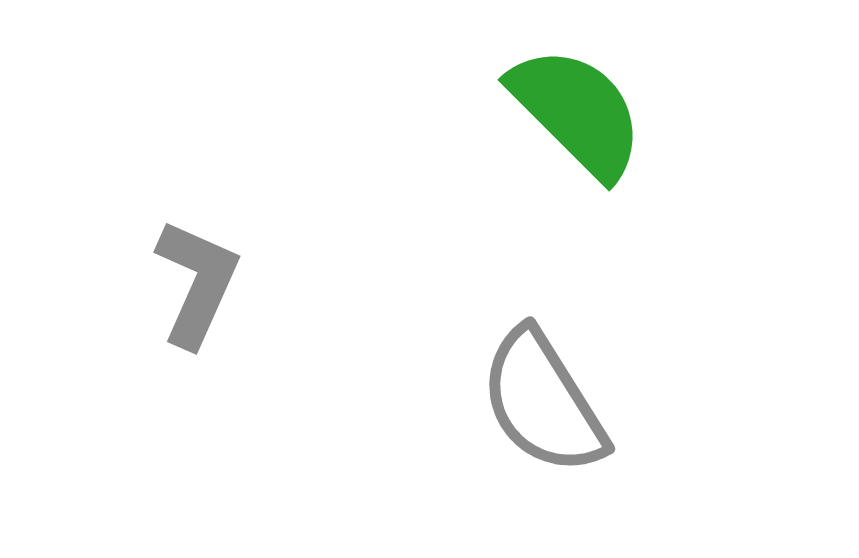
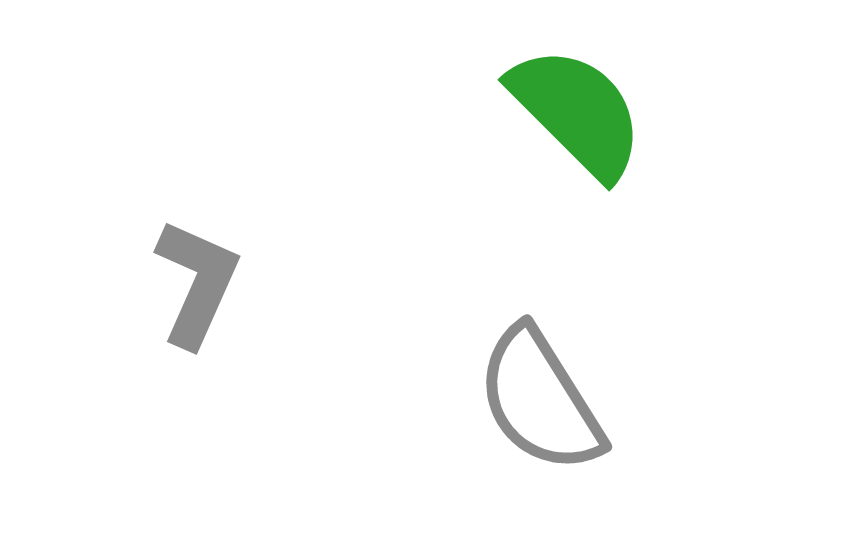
gray semicircle: moved 3 px left, 2 px up
